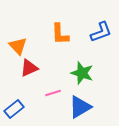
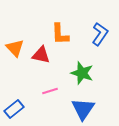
blue L-shape: moved 1 px left, 2 px down; rotated 35 degrees counterclockwise
orange triangle: moved 3 px left, 2 px down
red triangle: moved 12 px right, 13 px up; rotated 36 degrees clockwise
pink line: moved 3 px left, 2 px up
blue triangle: moved 3 px right, 2 px down; rotated 25 degrees counterclockwise
